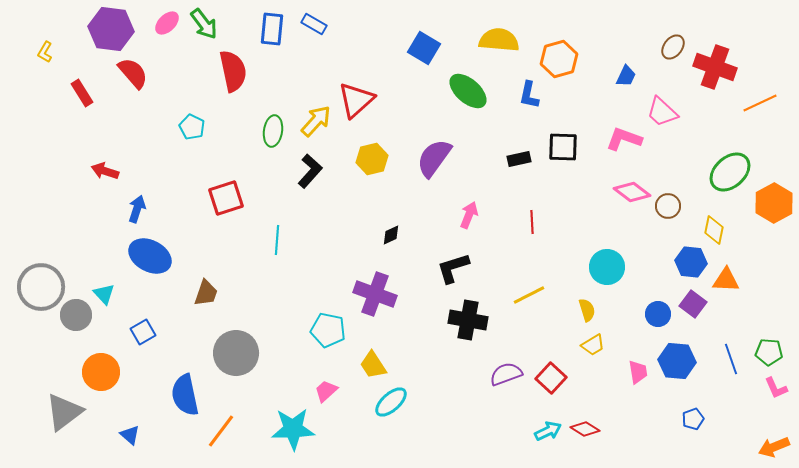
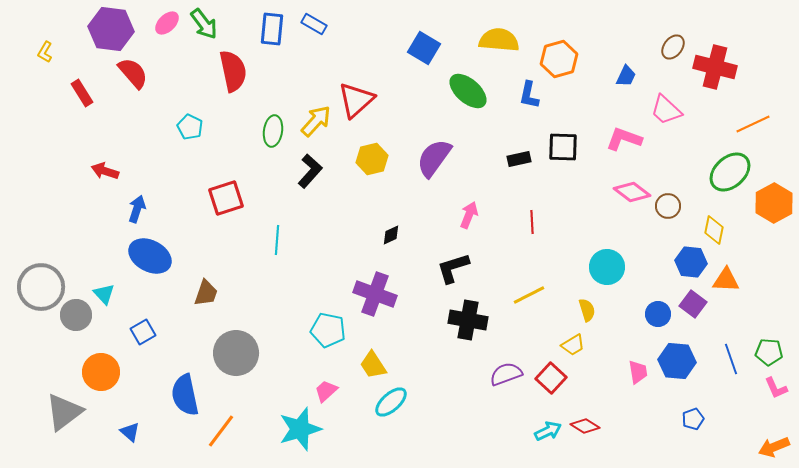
red cross at (715, 67): rotated 6 degrees counterclockwise
orange line at (760, 103): moved 7 px left, 21 px down
pink trapezoid at (662, 112): moved 4 px right, 2 px up
cyan pentagon at (192, 127): moved 2 px left
yellow trapezoid at (593, 345): moved 20 px left
cyan star at (293, 429): moved 7 px right; rotated 15 degrees counterclockwise
red diamond at (585, 429): moved 3 px up
blue triangle at (130, 435): moved 3 px up
